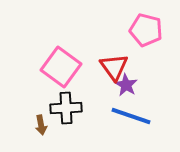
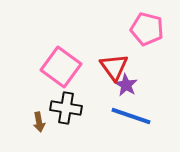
pink pentagon: moved 1 px right, 1 px up
black cross: rotated 12 degrees clockwise
brown arrow: moved 2 px left, 3 px up
